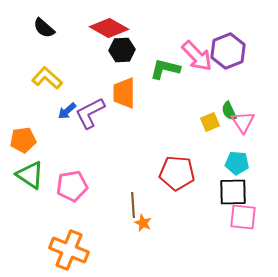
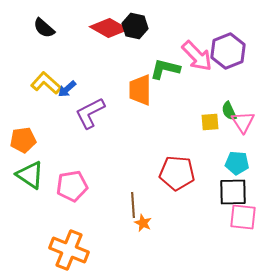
black hexagon: moved 13 px right, 24 px up; rotated 15 degrees clockwise
yellow L-shape: moved 1 px left, 5 px down
orange trapezoid: moved 16 px right, 3 px up
blue arrow: moved 22 px up
yellow square: rotated 18 degrees clockwise
